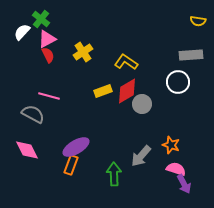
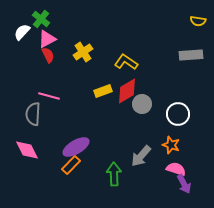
white circle: moved 32 px down
gray semicircle: rotated 115 degrees counterclockwise
orange rectangle: rotated 24 degrees clockwise
